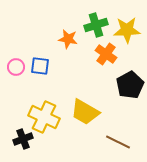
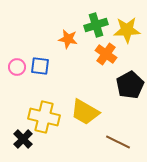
pink circle: moved 1 px right
yellow cross: rotated 12 degrees counterclockwise
black cross: rotated 24 degrees counterclockwise
